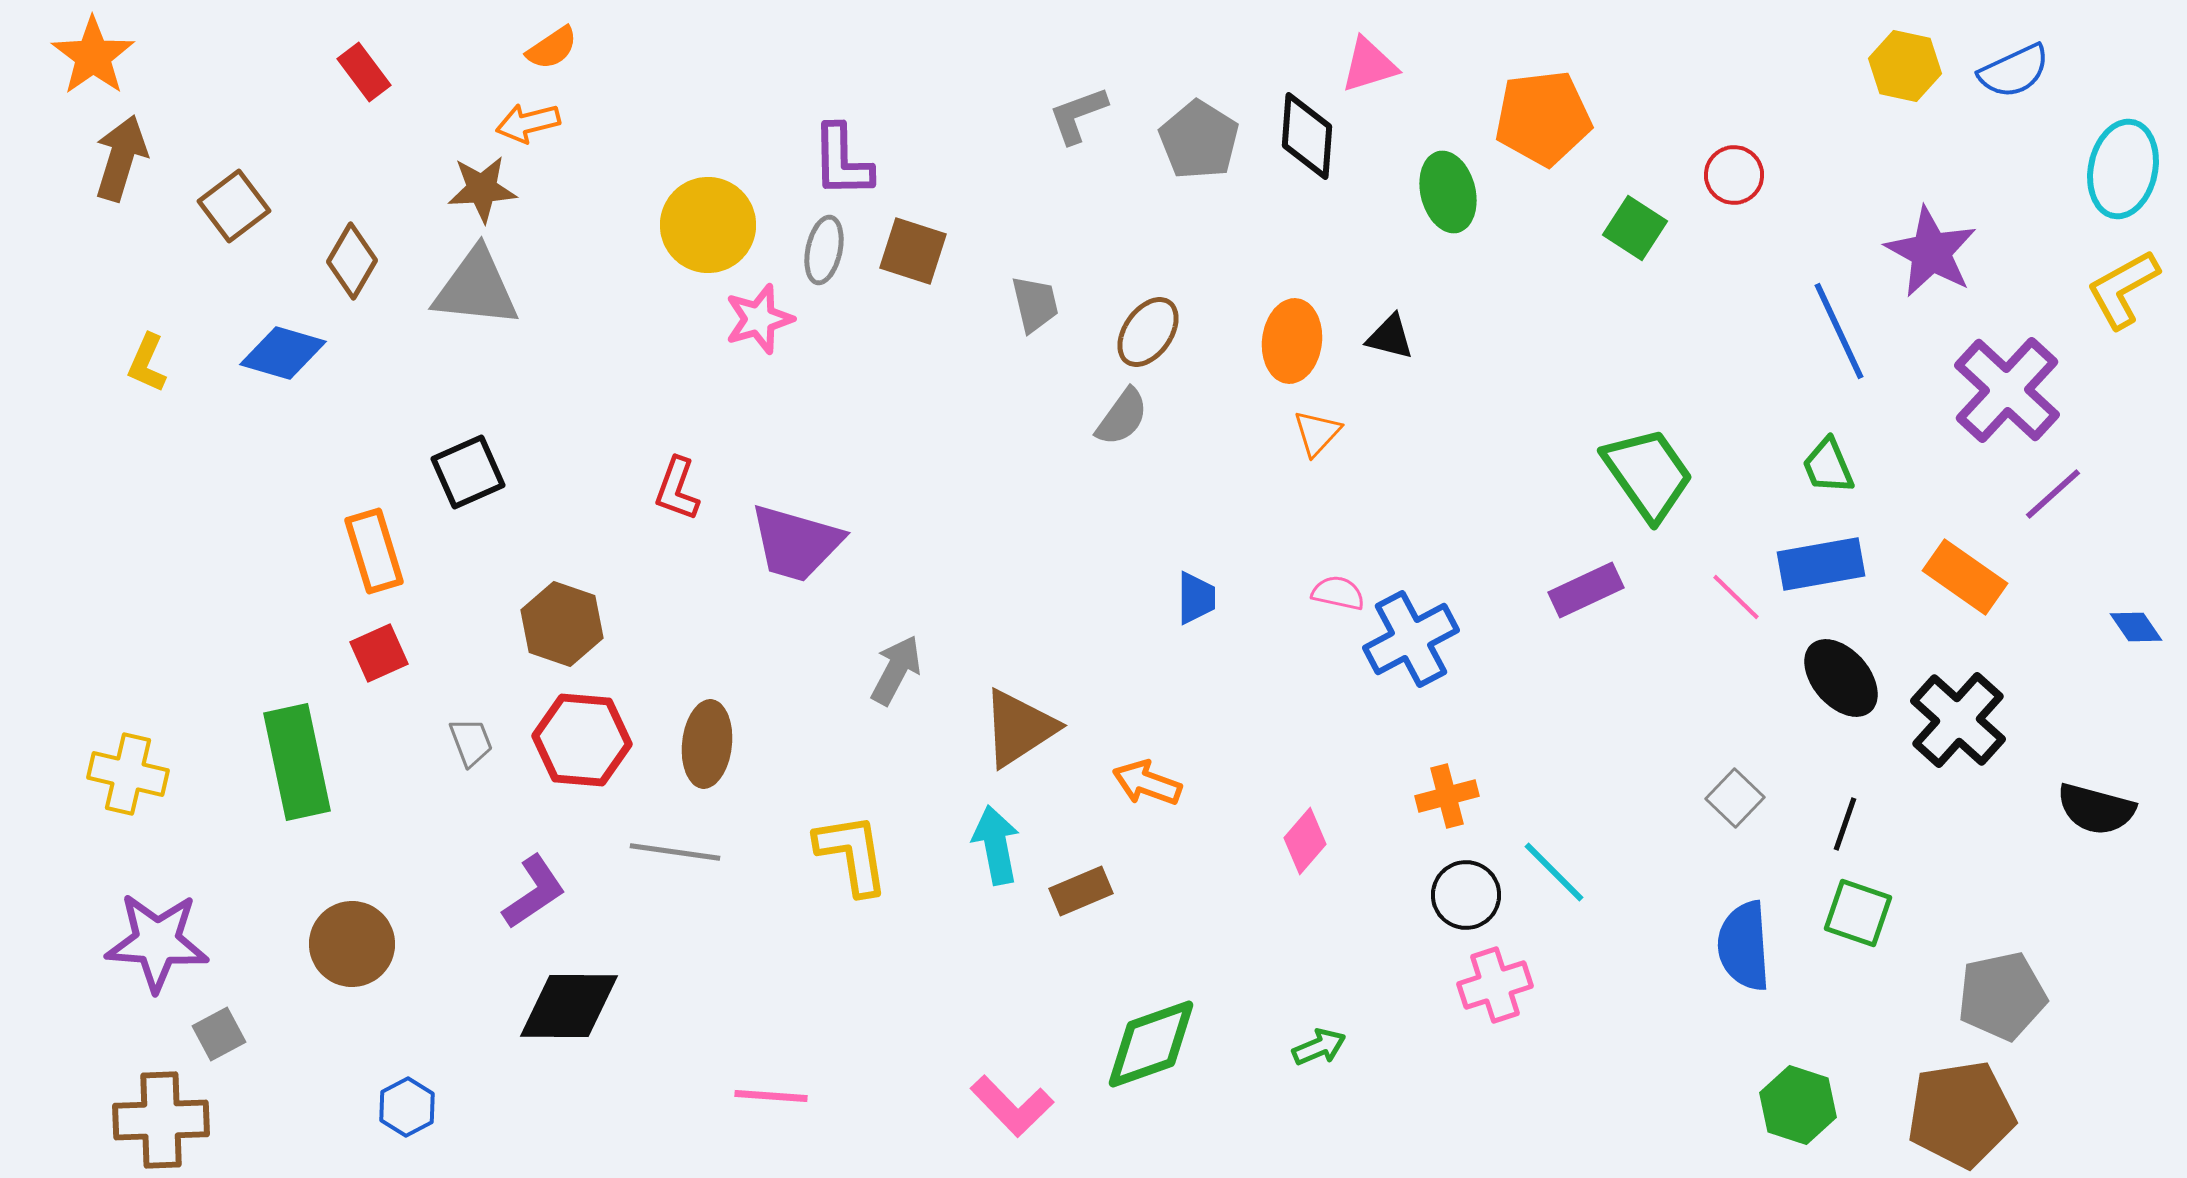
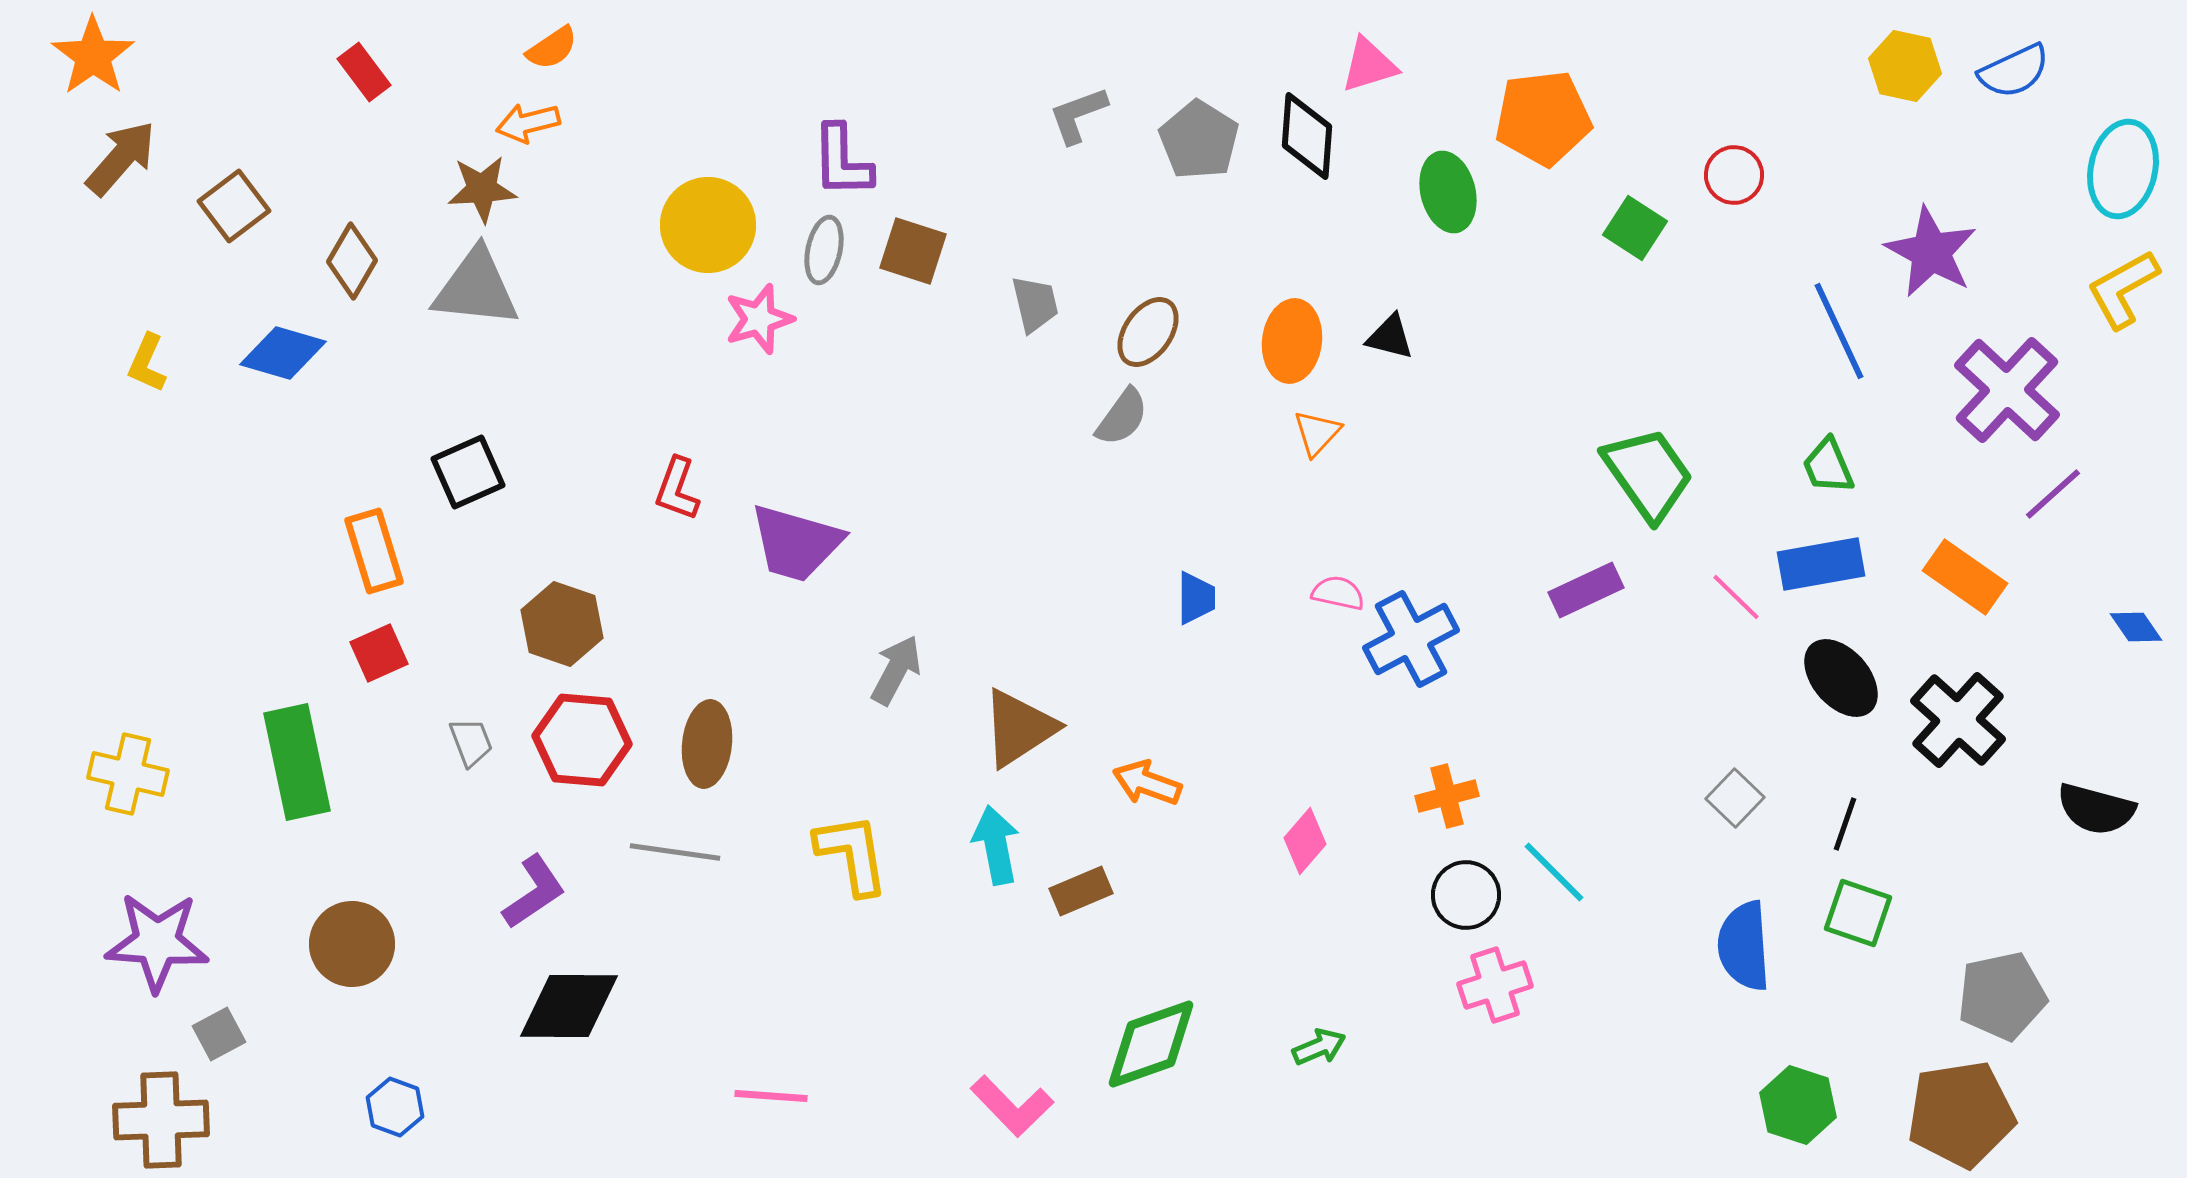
brown arrow at (121, 158): rotated 24 degrees clockwise
blue hexagon at (407, 1107): moved 12 px left; rotated 12 degrees counterclockwise
